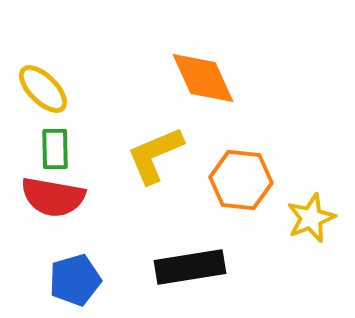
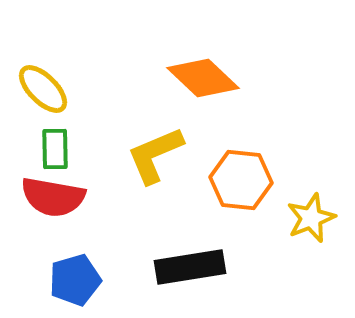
orange diamond: rotated 22 degrees counterclockwise
